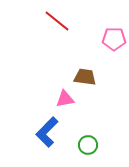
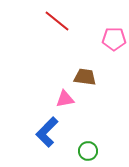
green circle: moved 6 px down
